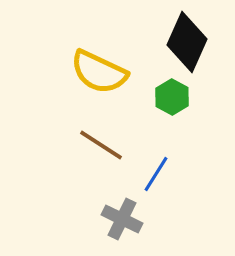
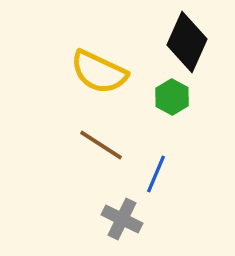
blue line: rotated 9 degrees counterclockwise
